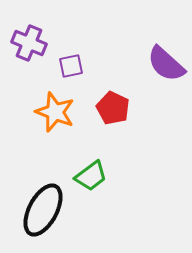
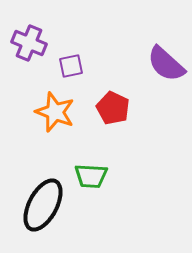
green trapezoid: rotated 40 degrees clockwise
black ellipse: moved 5 px up
